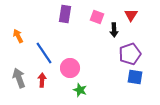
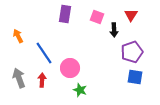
purple pentagon: moved 2 px right, 2 px up
